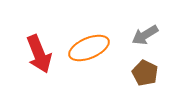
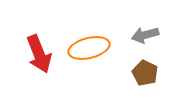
gray arrow: rotated 16 degrees clockwise
orange ellipse: rotated 9 degrees clockwise
